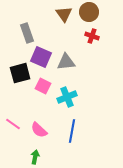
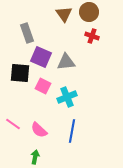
black square: rotated 20 degrees clockwise
